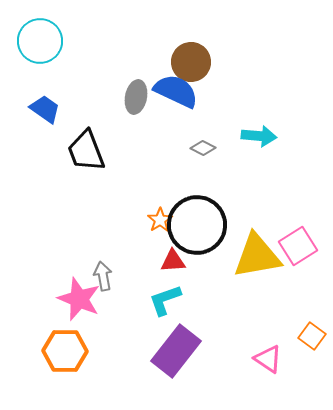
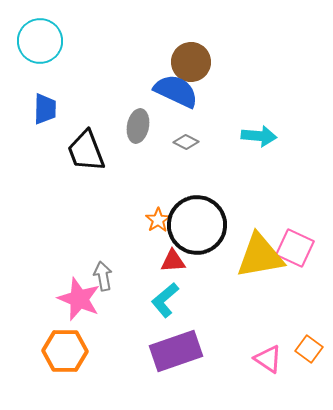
gray ellipse: moved 2 px right, 29 px down
blue trapezoid: rotated 56 degrees clockwise
gray diamond: moved 17 px left, 6 px up
orange star: moved 2 px left
pink square: moved 3 px left, 2 px down; rotated 33 degrees counterclockwise
yellow triangle: moved 3 px right
cyan L-shape: rotated 21 degrees counterclockwise
orange square: moved 3 px left, 13 px down
purple rectangle: rotated 33 degrees clockwise
